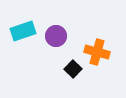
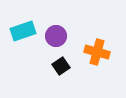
black square: moved 12 px left, 3 px up; rotated 12 degrees clockwise
